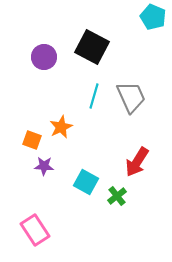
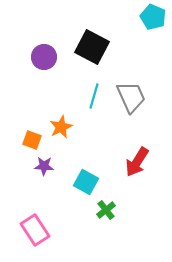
green cross: moved 11 px left, 14 px down
